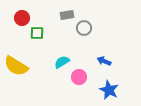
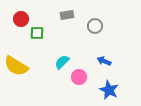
red circle: moved 1 px left, 1 px down
gray circle: moved 11 px right, 2 px up
cyan semicircle: rotated 14 degrees counterclockwise
